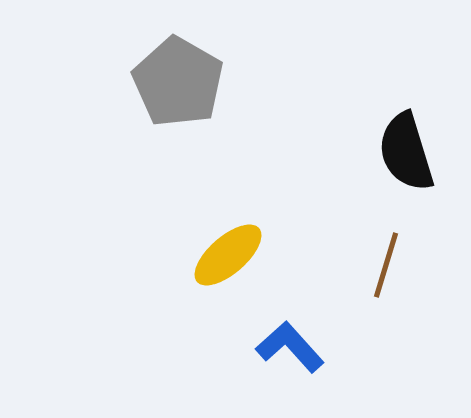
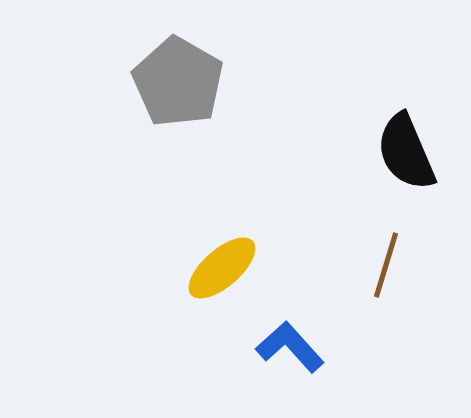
black semicircle: rotated 6 degrees counterclockwise
yellow ellipse: moved 6 px left, 13 px down
